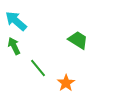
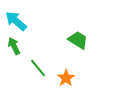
orange star: moved 5 px up
